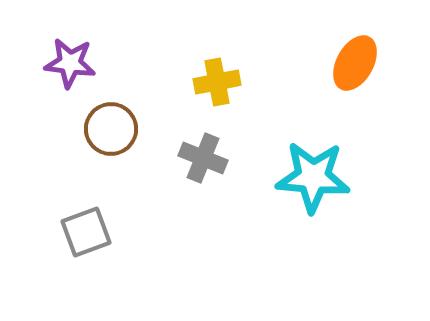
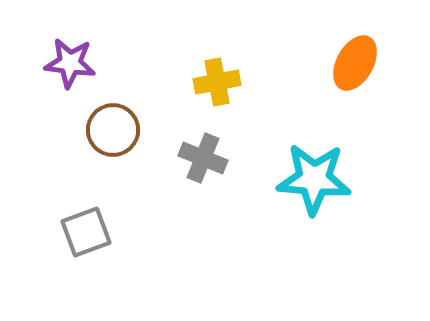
brown circle: moved 2 px right, 1 px down
cyan star: moved 1 px right, 2 px down
